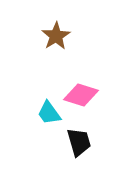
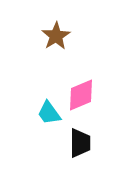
pink diamond: rotated 40 degrees counterclockwise
black trapezoid: moved 1 px right, 1 px down; rotated 16 degrees clockwise
